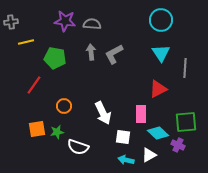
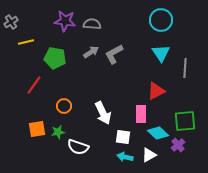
gray cross: rotated 24 degrees counterclockwise
gray arrow: rotated 63 degrees clockwise
red triangle: moved 2 px left, 2 px down
green square: moved 1 px left, 1 px up
green star: moved 1 px right
purple cross: rotated 24 degrees clockwise
cyan arrow: moved 1 px left, 3 px up
